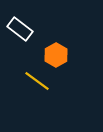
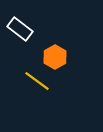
orange hexagon: moved 1 px left, 2 px down
